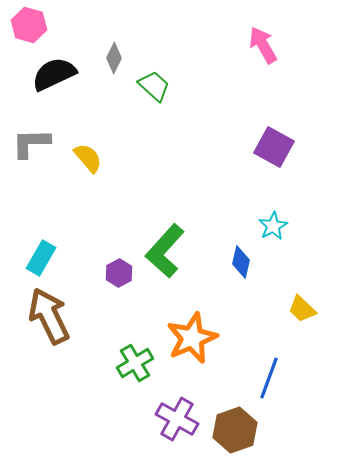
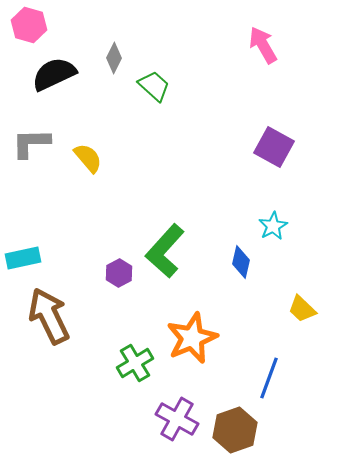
cyan rectangle: moved 18 px left; rotated 48 degrees clockwise
